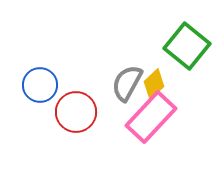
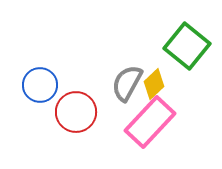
pink rectangle: moved 1 px left, 5 px down
